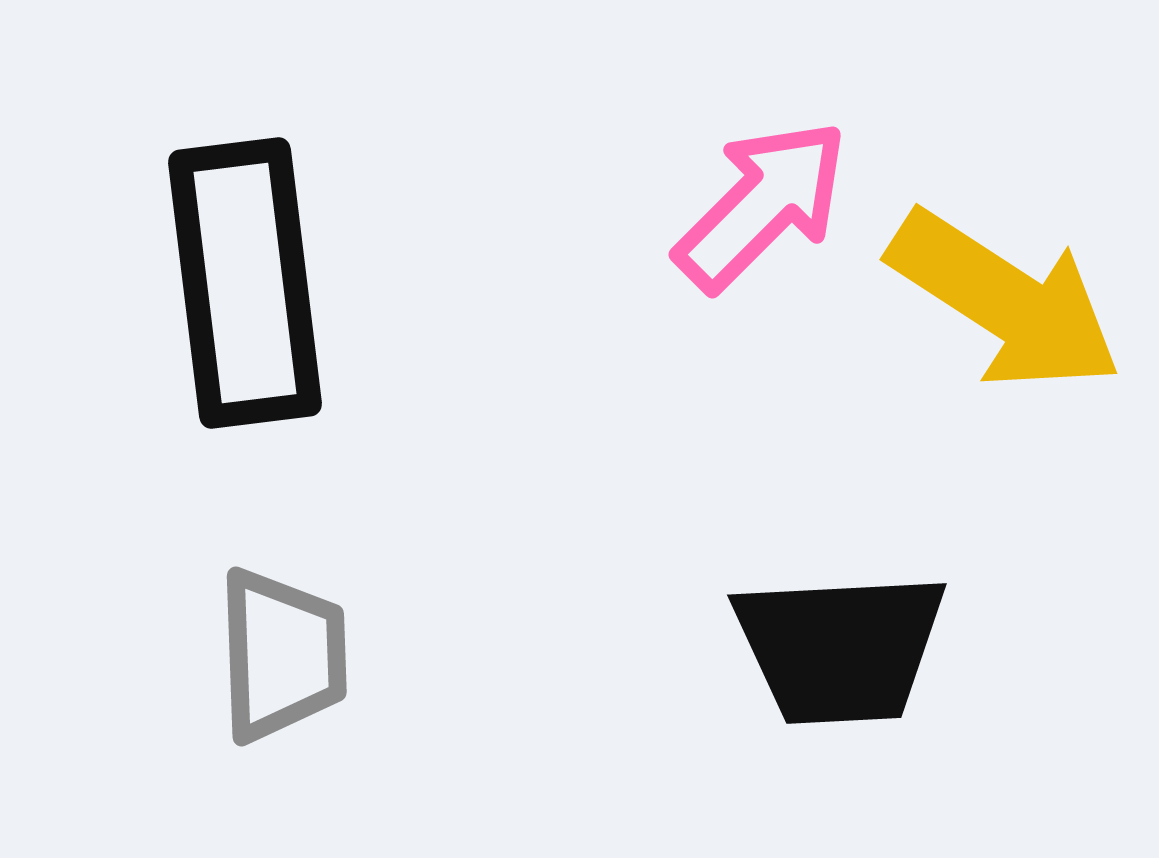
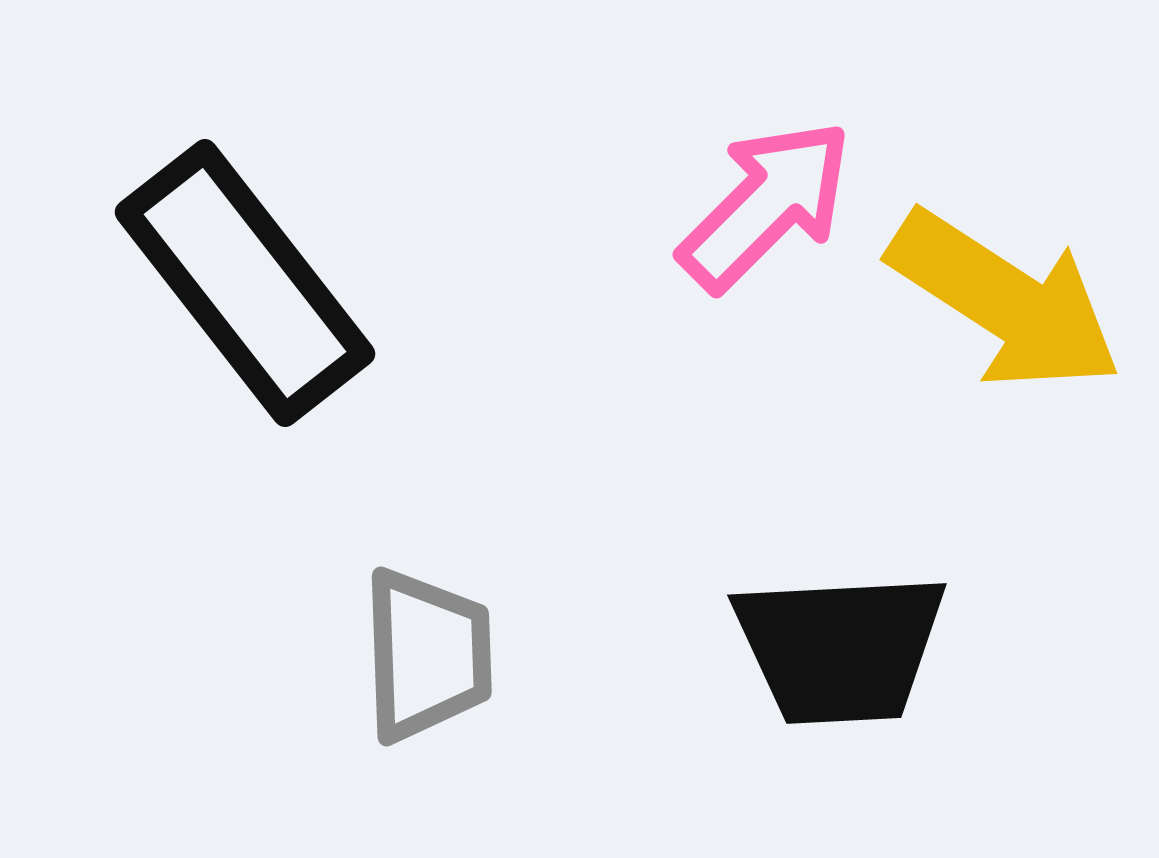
pink arrow: moved 4 px right
black rectangle: rotated 31 degrees counterclockwise
gray trapezoid: moved 145 px right
